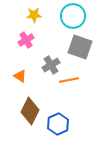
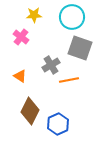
cyan circle: moved 1 px left, 1 px down
pink cross: moved 5 px left, 3 px up; rotated 21 degrees counterclockwise
gray square: moved 1 px down
